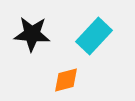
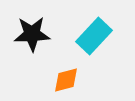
black star: rotated 6 degrees counterclockwise
